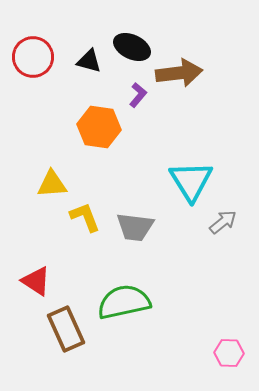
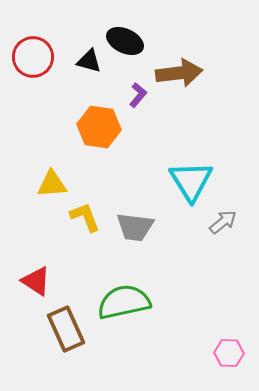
black ellipse: moved 7 px left, 6 px up
